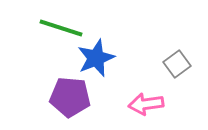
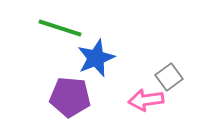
green line: moved 1 px left
gray square: moved 8 px left, 13 px down
pink arrow: moved 4 px up
